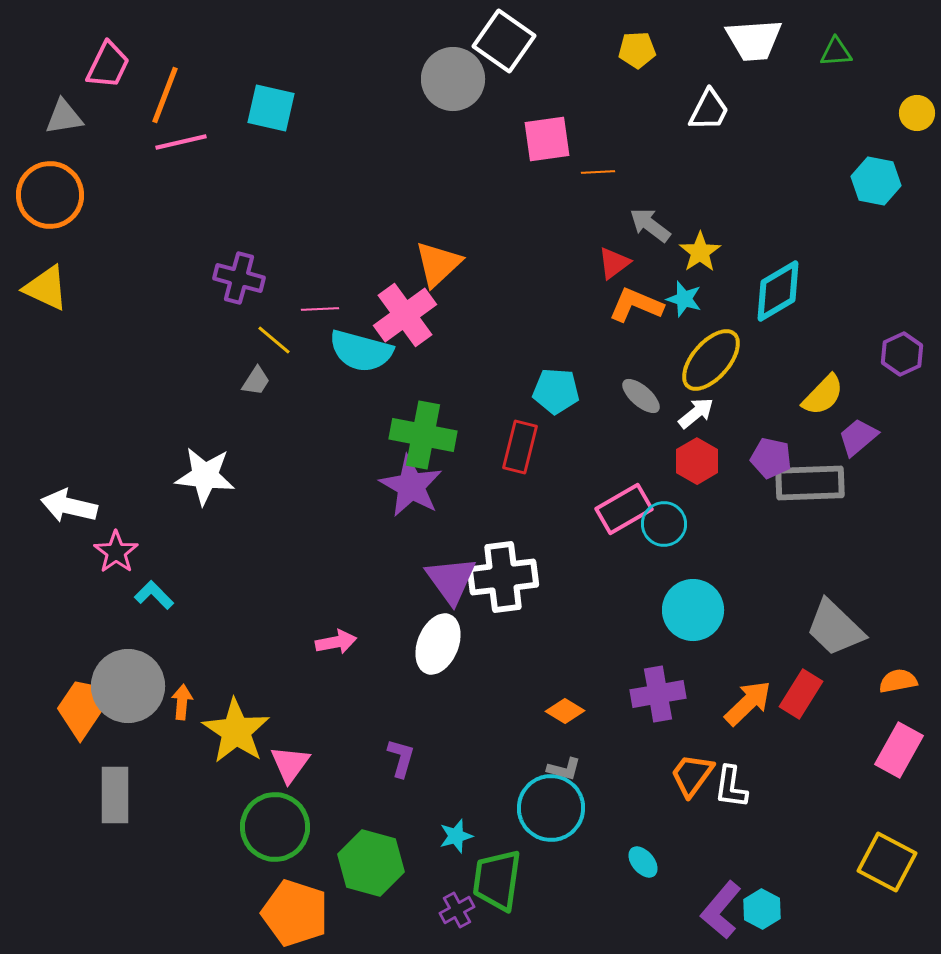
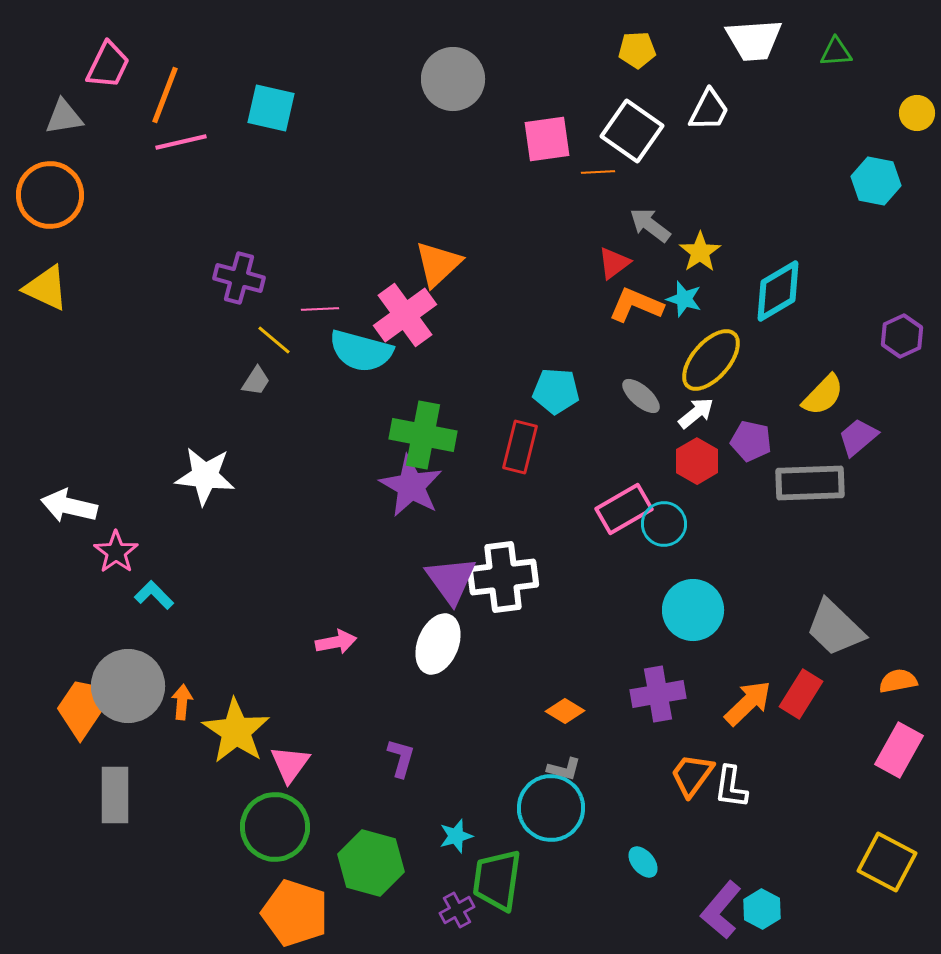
white square at (504, 41): moved 128 px right, 90 px down
purple hexagon at (902, 354): moved 18 px up
purple pentagon at (771, 458): moved 20 px left, 17 px up
